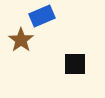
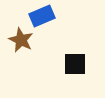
brown star: rotated 10 degrees counterclockwise
